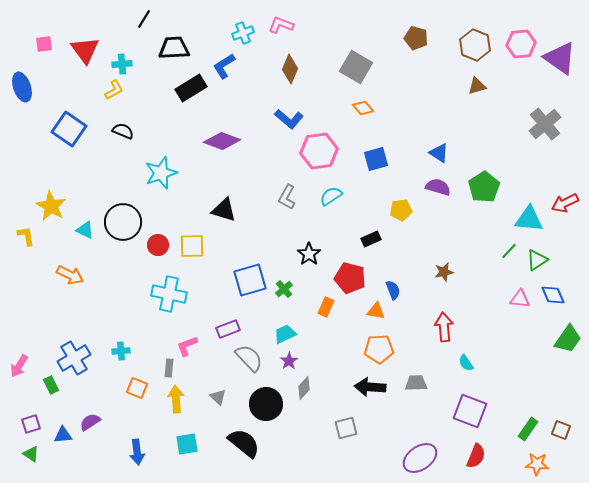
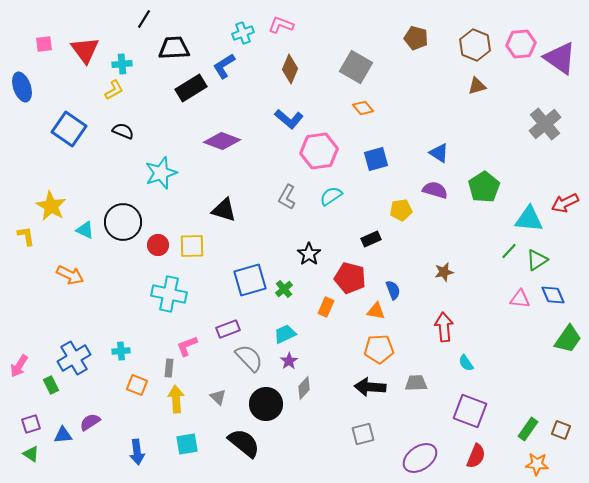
purple semicircle at (438, 187): moved 3 px left, 3 px down
orange square at (137, 388): moved 3 px up
gray square at (346, 428): moved 17 px right, 6 px down
